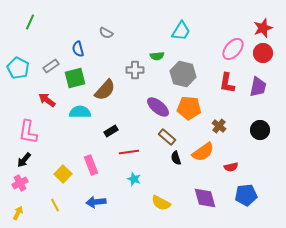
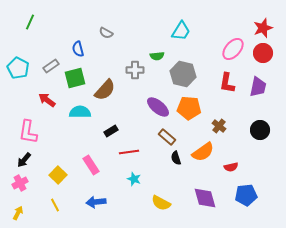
pink rectangle: rotated 12 degrees counterclockwise
yellow square: moved 5 px left, 1 px down
